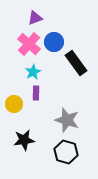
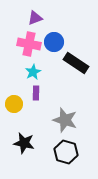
pink cross: rotated 30 degrees counterclockwise
black rectangle: rotated 20 degrees counterclockwise
gray star: moved 2 px left
black star: moved 3 px down; rotated 20 degrees clockwise
